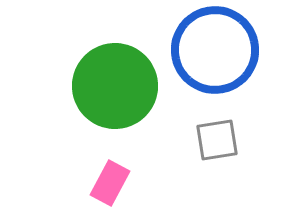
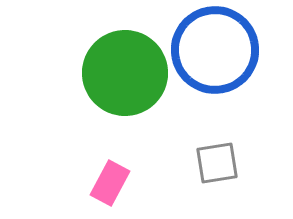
green circle: moved 10 px right, 13 px up
gray square: moved 23 px down
